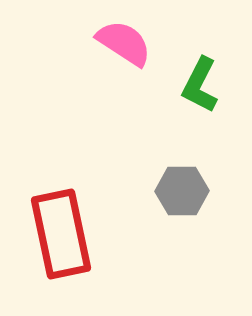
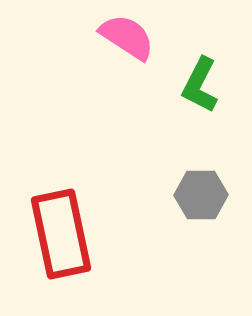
pink semicircle: moved 3 px right, 6 px up
gray hexagon: moved 19 px right, 4 px down
